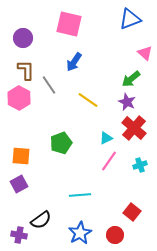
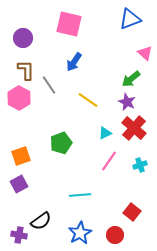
cyan triangle: moved 1 px left, 5 px up
orange square: rotated 24 degrees counterclockwise
black semicircle: moved 1 px down
